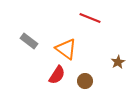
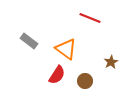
brown star: moved 7 px left
